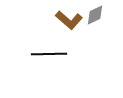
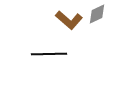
gray diamond: moved 2 px right, 1 px up
